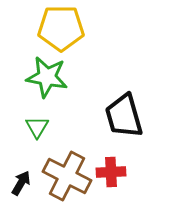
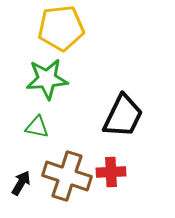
yellow pentagon: rotated 6 degrees counterclockwise
green star: moved 2 px down; rotated 15 degrees counterclockwise
black trapezoid: moved 1 px left; rotated 138 degrees counterclockwise
green triangle: rotated 50 degrees counterclockwise
brown cross: rotated 9 degrees counterclockwise
